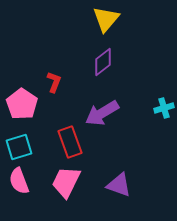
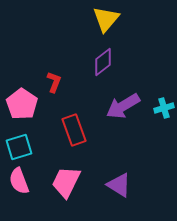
purple arrow: moved 21 px right, 7 px up
red rectangle: moved 4 px right, 12 px up
purple triangle: rotated 12 degrees clockwise
